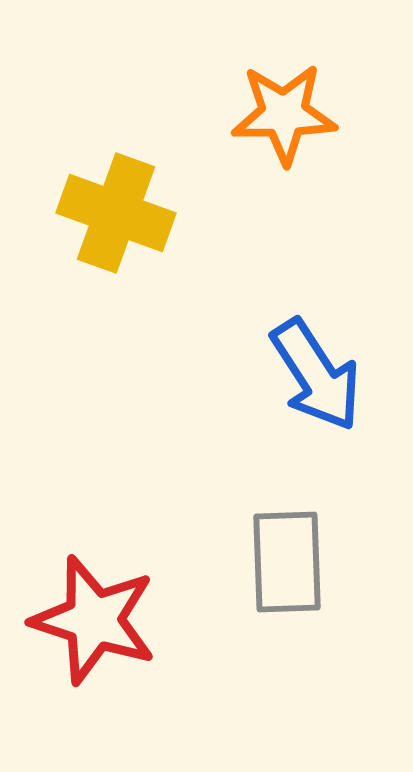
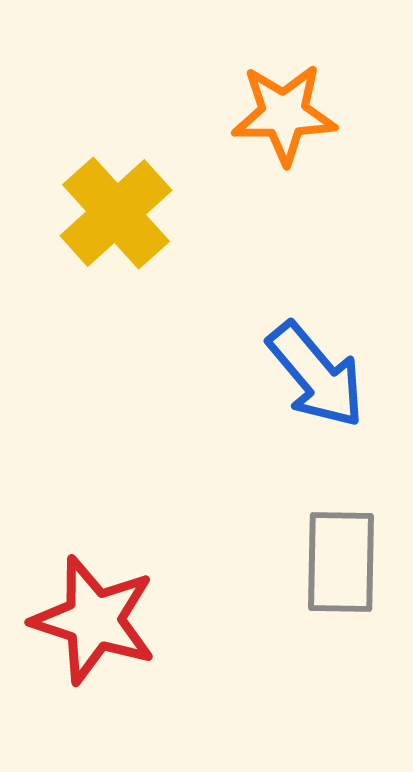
yellow cross: rotated 28 degrees clockwise
blue arrow: rotated 7 degrees counterclockwise
gray rectangle: moved 54 px right; rotated 3 degrees clockwise
